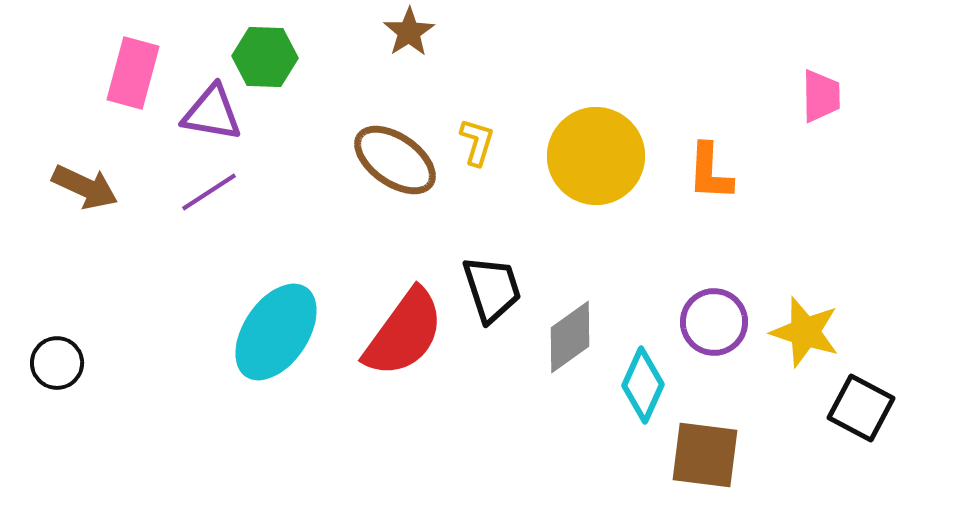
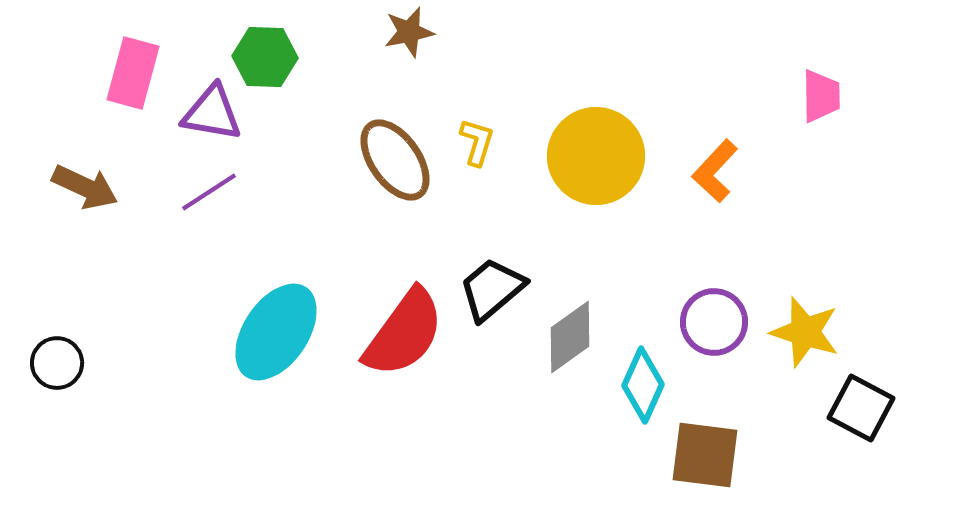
brown star: rotated 21 degrees clockwise
brown ellipse: rotated 20 degrees clockwise
orange L-shape: moved 5 px right, 1 px up; rotated 40 degrees clockwise
black trapezoid: rotated 112 degrees counterclockwise
